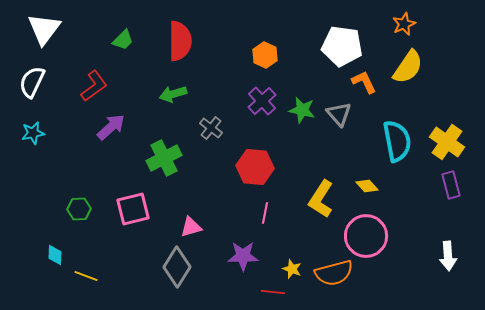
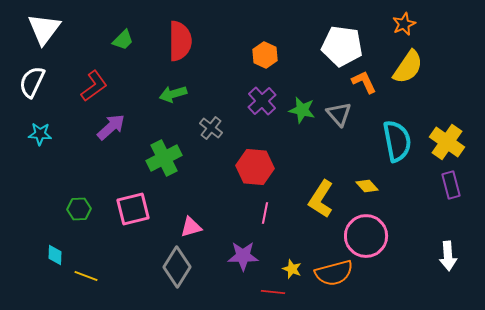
cyan star: moved 7 px right, 1 px down; rotated 15 degrees clockwise
